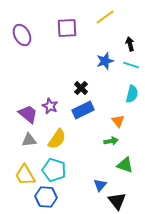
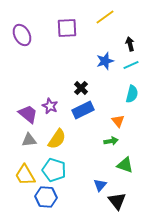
cyan line: rotated 42 degrees counterclockwise
